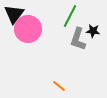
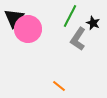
black triangle: moved 4 px down
black star: moved 8 px up; rotated 16 degrees clockwise
gray L-shape: rotated 15 degrees clockwise
